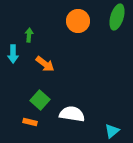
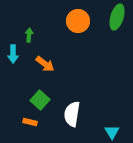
white semicircle: rotated 90 degrees counterclockwise
cyan triangle: moved 1 px down; rotated 21 degrees counterclockwise
